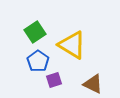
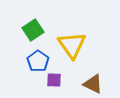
green square: moved 2 px left, 2 px up
yellow triangle: rotated 24 degrees clockwise
purple square: rotated 21 degrees clockwise
